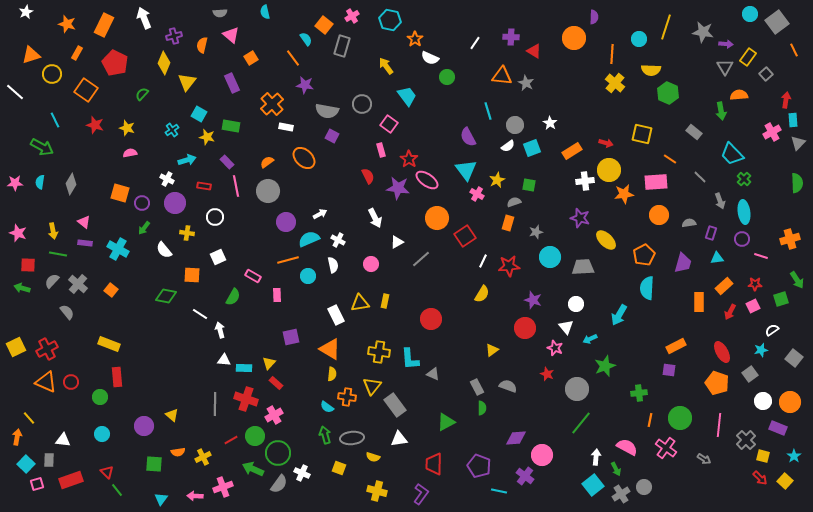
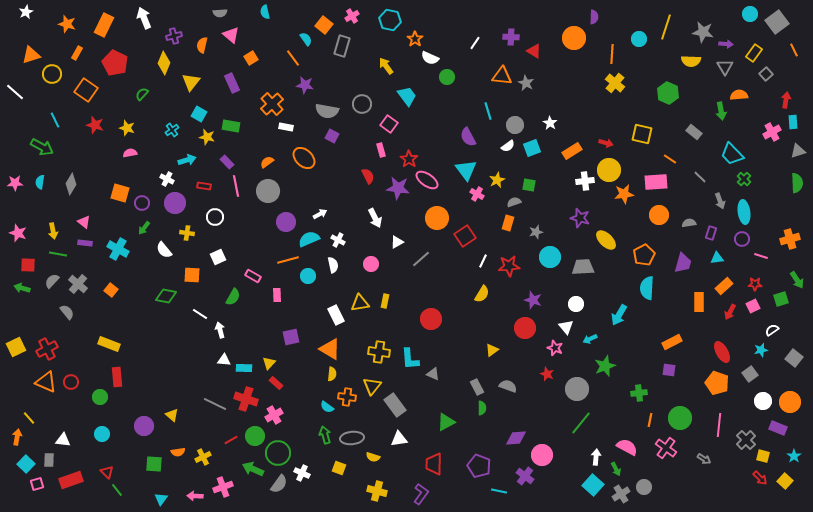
yellow rectangle at (748, 57): moved 6 px right, 4 px up
yellow semicircle at (651, 70): moved 40 px right, 9 px up
yellow triangle at (187, 82): moved 4 px right
cyan rectangle at (793, 120): moved 2 px down
gray triangle at (798, 143): moved 8 px down; rotated 28 degrees clockwise
orange rectangle at (676, 346): moved 4 px left, 4 px up
gray line at (215, 404): rotated 65 degrees counterclockwise
cyan square at (593, 485): rotated 10 degrees counterclockwise
